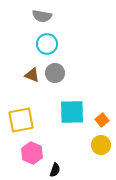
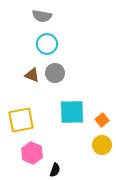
yellow circle: moved 1 px right
